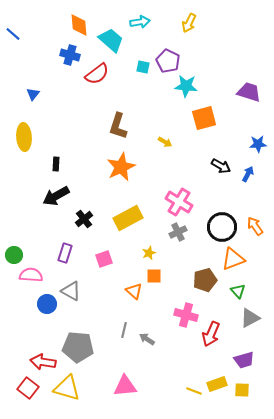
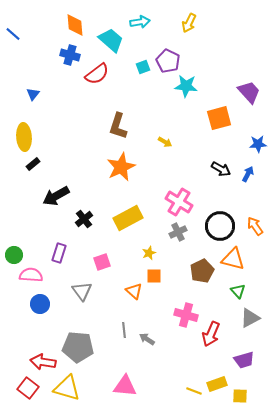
orange diamond at (79, 25): moved 4 px left
cyan square at (143, 67): rotated 32 degrees counterclockwise
purple trapezoid at (249, 92): rotated 30 degrees clockwise
orange square at (204, 118): moved 15 px right
black rectangle at (56, 164): moved 23 px left; rotated 48 degrees clockwise
black arrow at (221, 166): moved 3 px down
black circle at (222, 227): moved 2 px left, 1 px up
purple rectangle at (65, 253): moved 6 px left
pink square at (104, 259): moved 2 px left, 3 px down
orange triangle at (233, 259): rotated 35 degrees clockwise
brown pentagon at (205, 280): moved 3 px left, 9 px up; rotated 10 degrees counterclockwise
gray triangle at (71, 291): moved 11 px right; rotated 25 degrees clockwise
blue circle at (47, 304): moved 7 px left
gray line at (124, 330): rotated 21 degrees counterclockwise
pink triangle at (125, 386): rotated 10 degrees clockwise
yellow square at (242, 390): moved 2 px left, 6 px down
